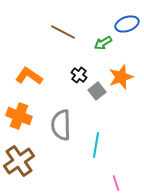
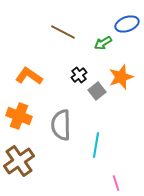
black cross: rotated 14 degrees clockwise
